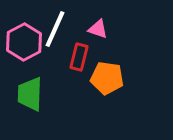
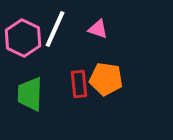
pink hexagon: moved 1 px left, 4 px up; rotated 6 degrees counterclockwise
red rectangle: moved 27 px down; rotated 20 degrees counterclockwise
orange pentagon: moved 1 px left, 1 px down
